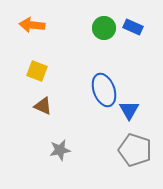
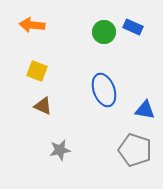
green circle: moved 4 px down
blue triangle: moved 16 px right; rotated 50 degrees counterclockwise
